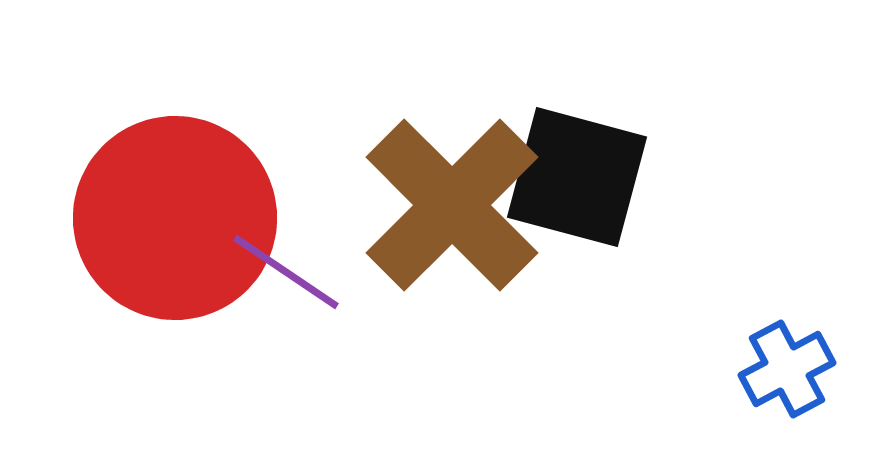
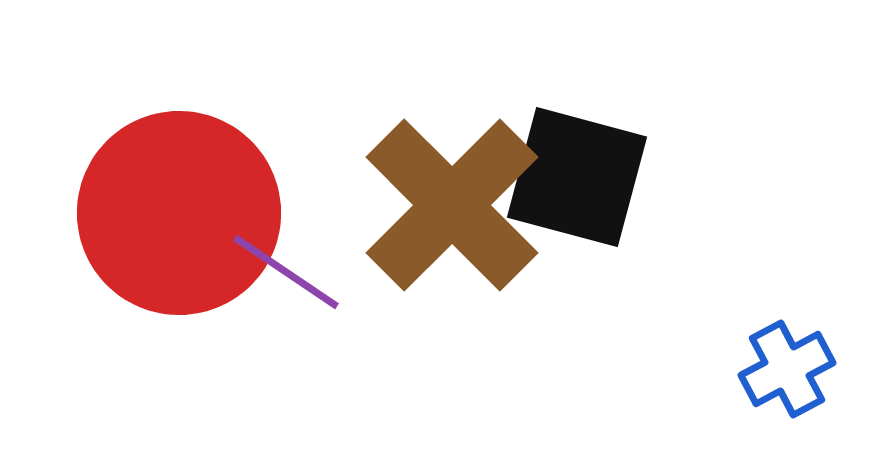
red circle: moved 4 px right, 5 px up
